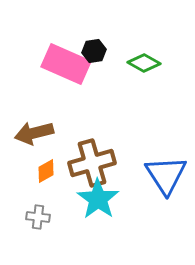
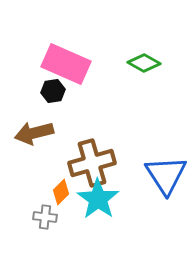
black hexagon: moved 41 px left, 40 px down
orange diamond: moved 15 px right, 21 px down; rotated 15 degrees counterclockwise
gray cross: moved 7 px right
